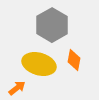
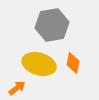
gray hexagon: rotated 20 degrees clockwise
orange diamond: moved 1 px left, 3 px down
